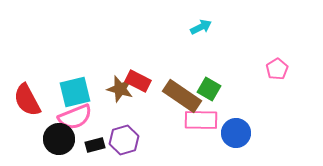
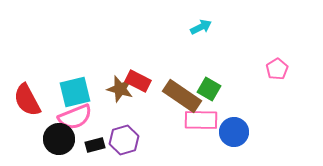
blue circle: moved 2 px left, 1 px up
